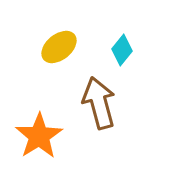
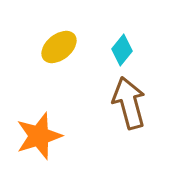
brown arrow: moved 30 px right
orange star: rotated 15 degrees clockwise
